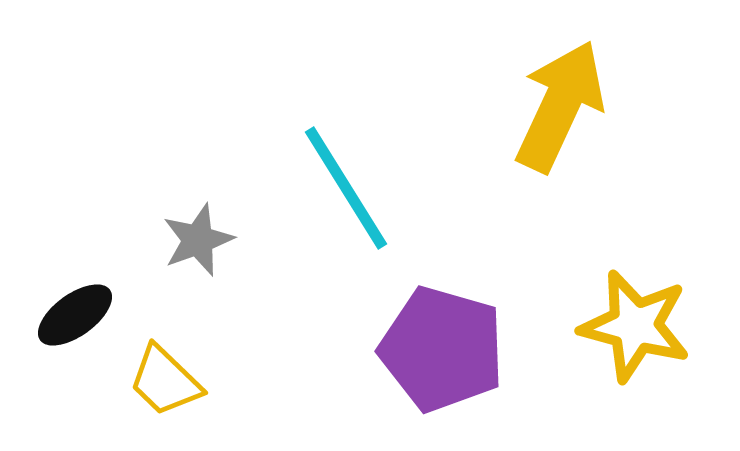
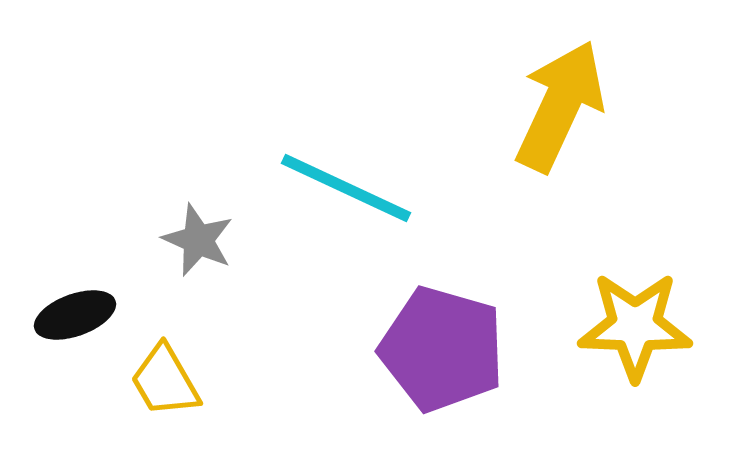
cyan line: rotated 33 degrees counterclockwise
gray star: rotated 28 degrees counterclockwise
black ellipse: rotated 16 degrees clockwise
yellow star: rotated 13 degrees counterclockwise
yellow trapezoid: rotated 16 degrees clockwise
